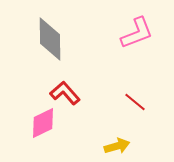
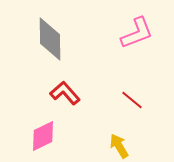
red line: moved 3 px left, 2 px up
pink diamond: moved 13 px down
yellow arrow: moved 2 px right; rotated 105 degrees counterclockwise
